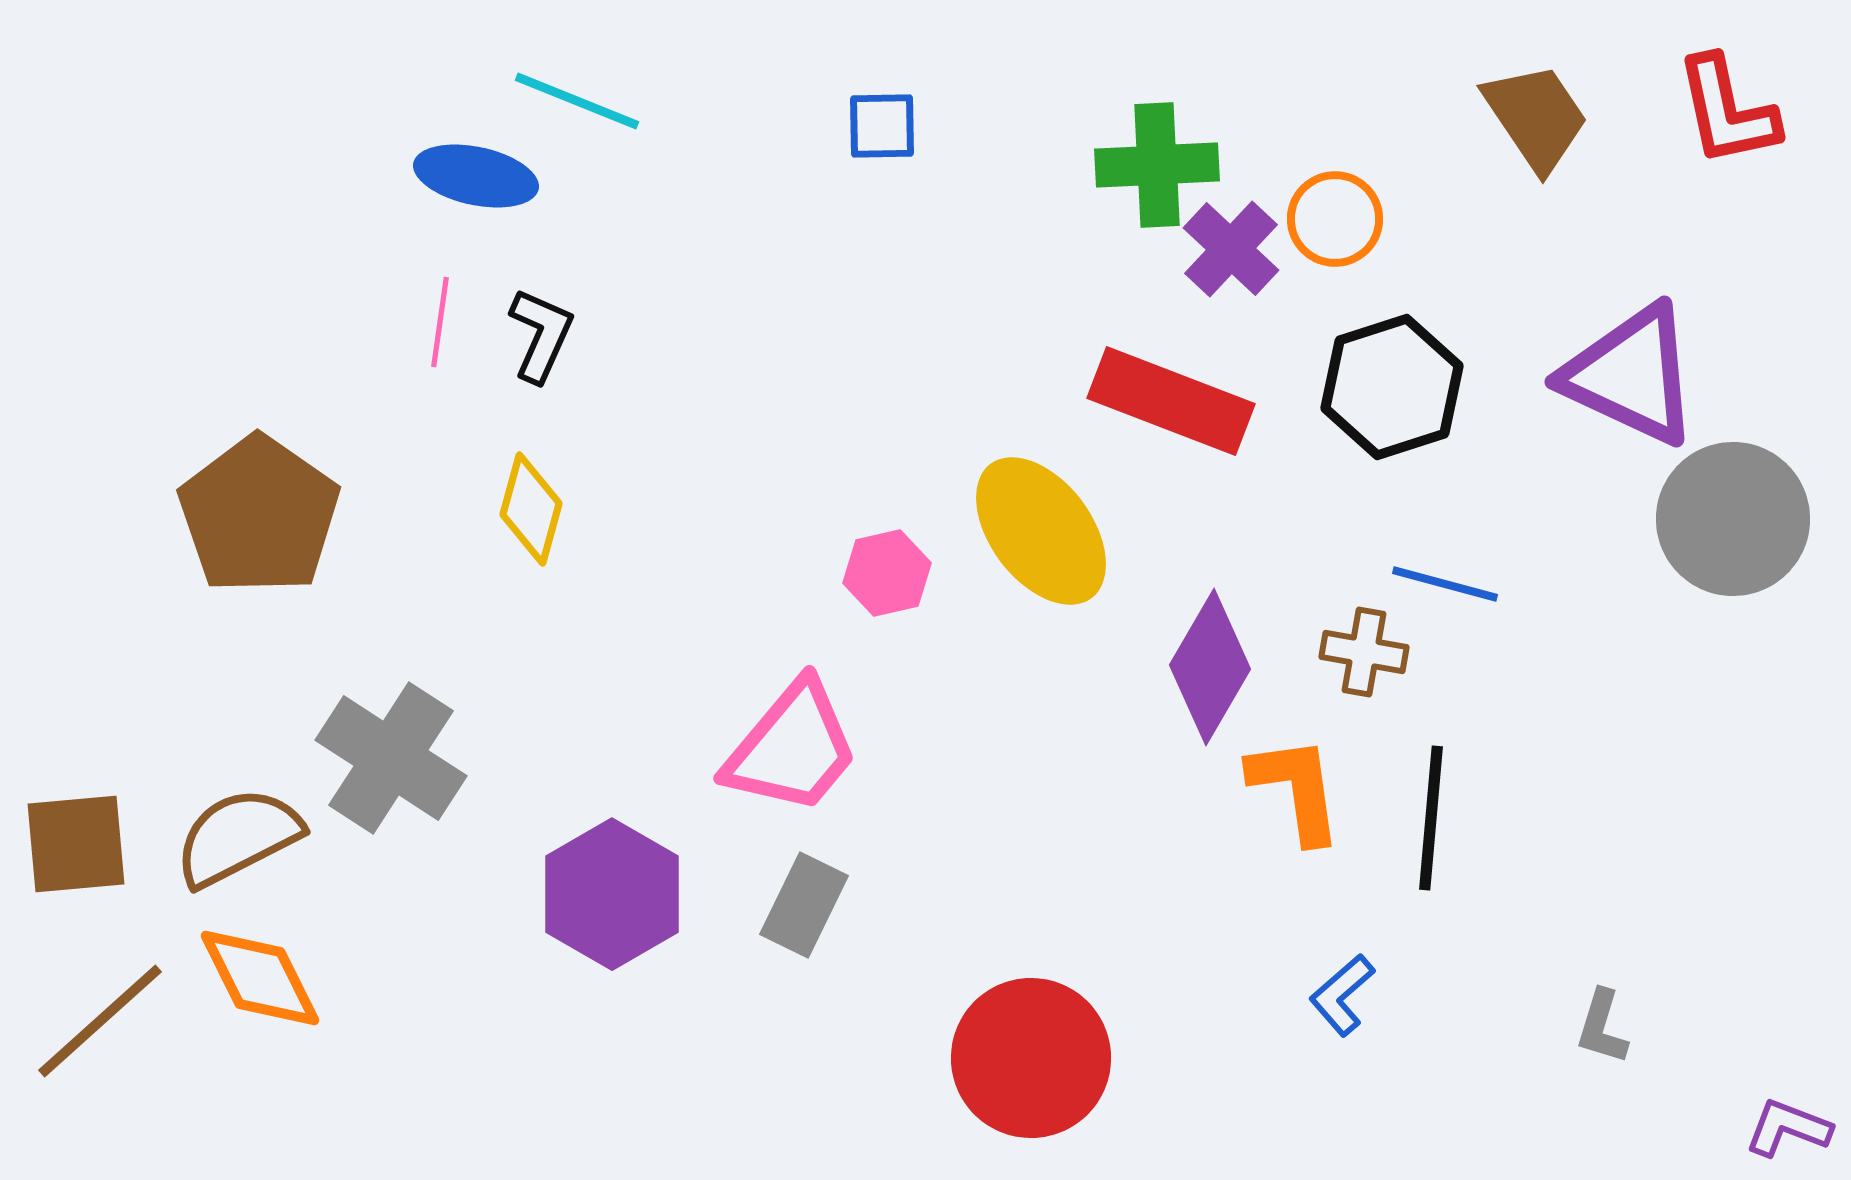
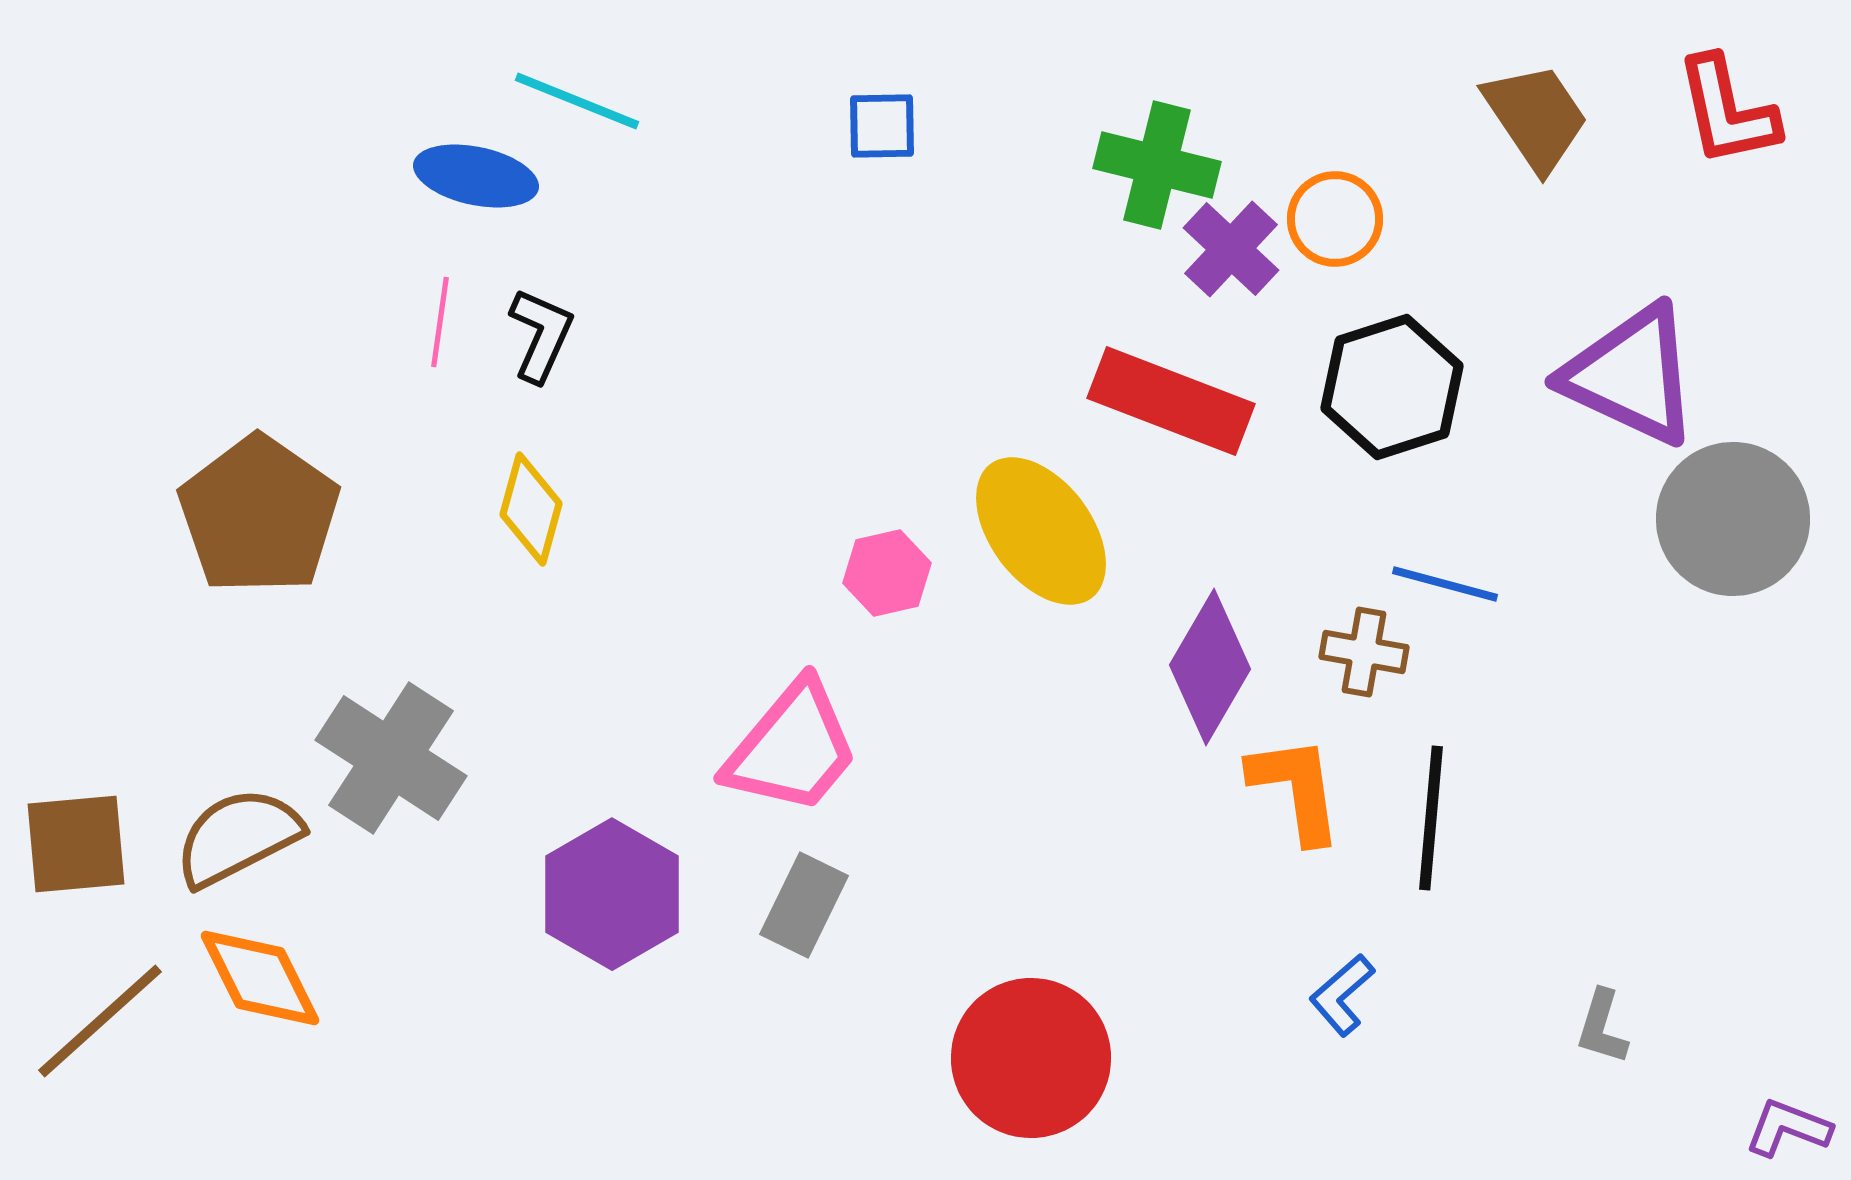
green cross: rotated 17 degrees clockwise
